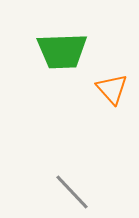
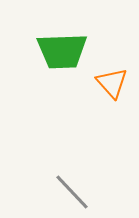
orange triangle: moved 6 px up
